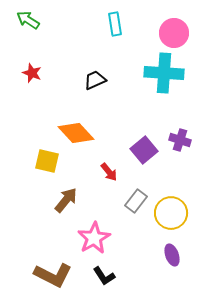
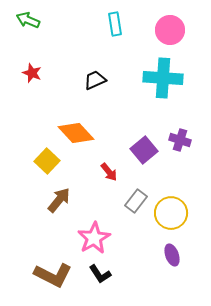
green arrow: rotated 10 degrees counterclockwise
pink circle: moved 4 px left, 3 px up
cyan cross: moved 1 px left, 5 px down
yellow square: rotated 30 degrees clockwise
brown arrow: moved 7 px left
black L-shape: moved 4 px left, 2 px up
